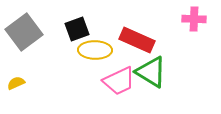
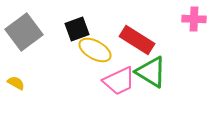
red rectangle: rotated 8 degrees clockwise
yellow ellipse: rotated 28 degrees clockwise
yellow semicircle: rotated 54 degrees clockwise
